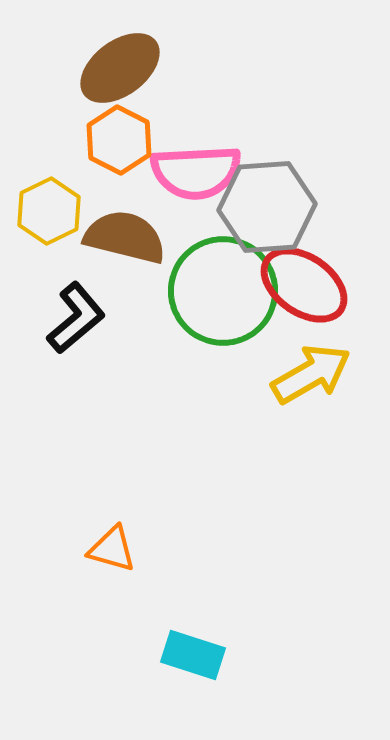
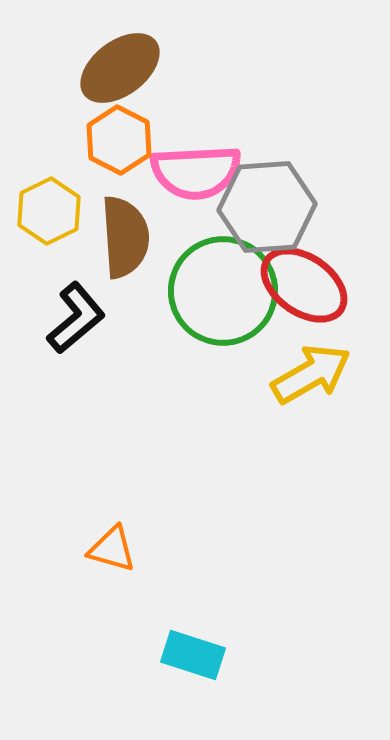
brown semicircle: rotated 72 degrees clockwise
